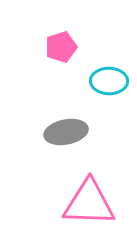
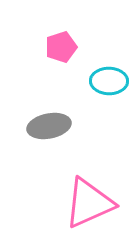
gray ellipse: moved 17 px left, 6 px up
pink triangle: rotated 26 degrees counterclockwise
